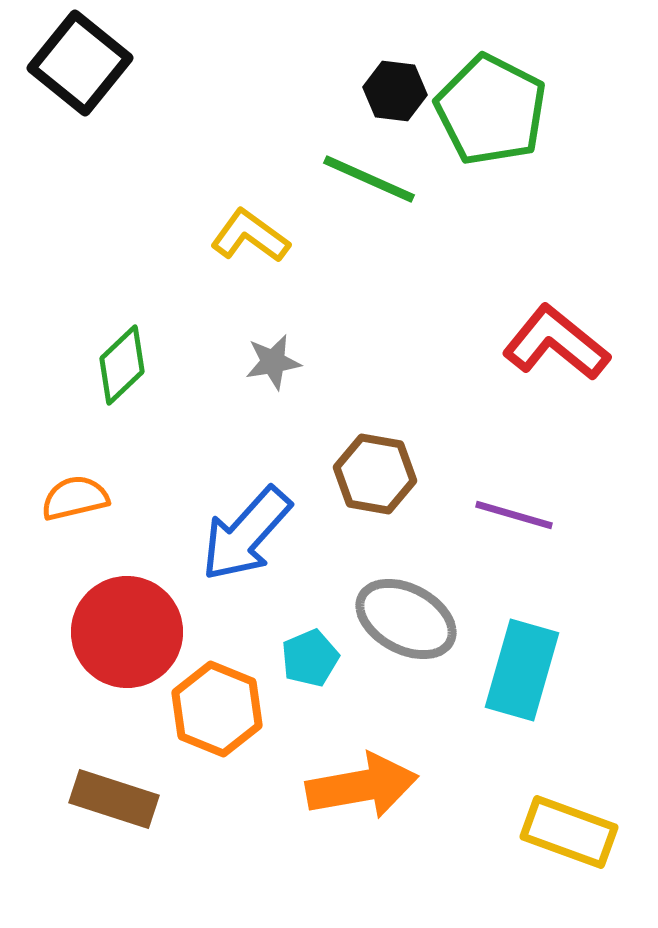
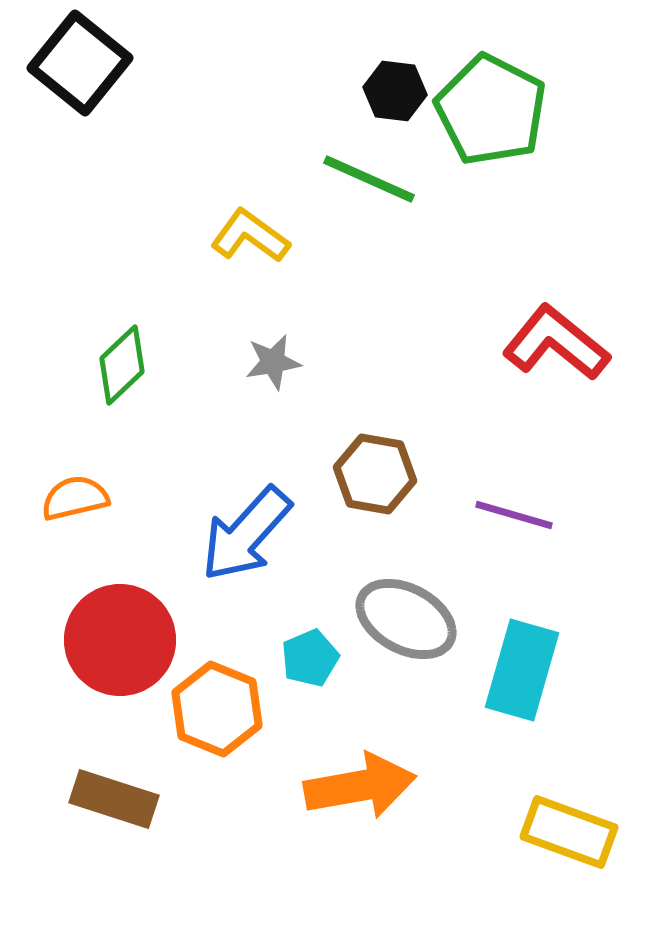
red circle: moved 7 px left, 8 px down
orange arrow: moved 2 px left
